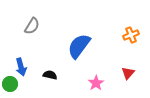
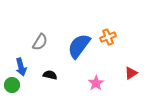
gray semicircle: moved 8 px right, 16 px down
orange cross: moved 23 px left, 2 px down
red triangle: moved 3 px right; rotated 16 degrees clockwise
green circle: moved 2 px right, 1 px down
